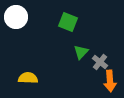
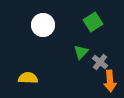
white circle: moved 27 px right, 8 px down
green square: moved 25 px right; rotated 36 degrees clockwise
